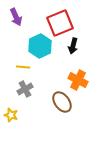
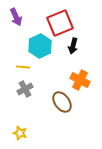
orange cross: moved 2 px right
yellow star: moved 9 px right, 18 px down
